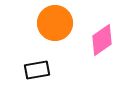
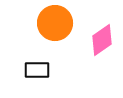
black rectangle: rotated 10 degrees clockwise
